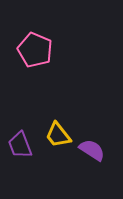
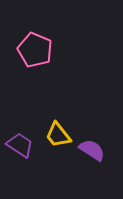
purple trapezoid: rotated 144 degrees clockwise
